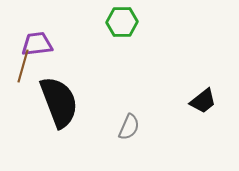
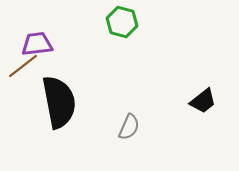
green hexagon: rotated 16 degrees clockwise
brown line: rotated 36 degrees clockwise
black semicircle: rotated 10 degrees clockwise
